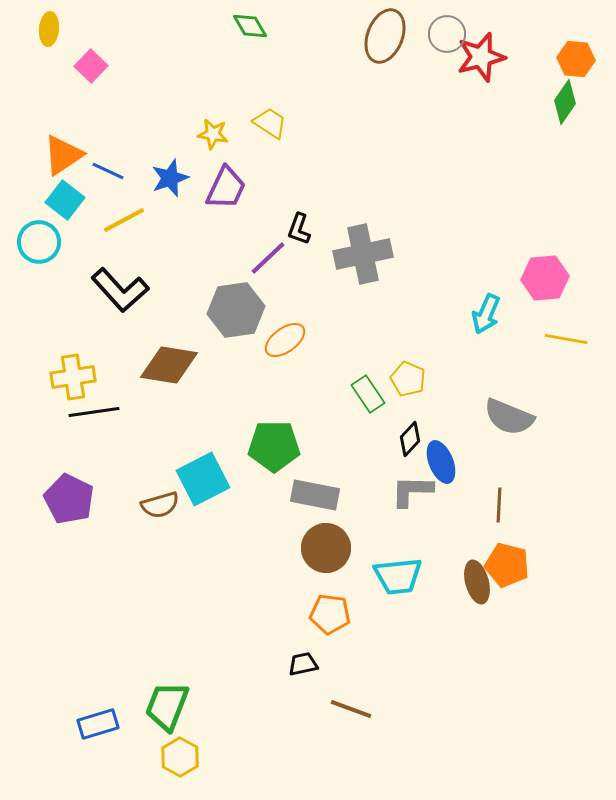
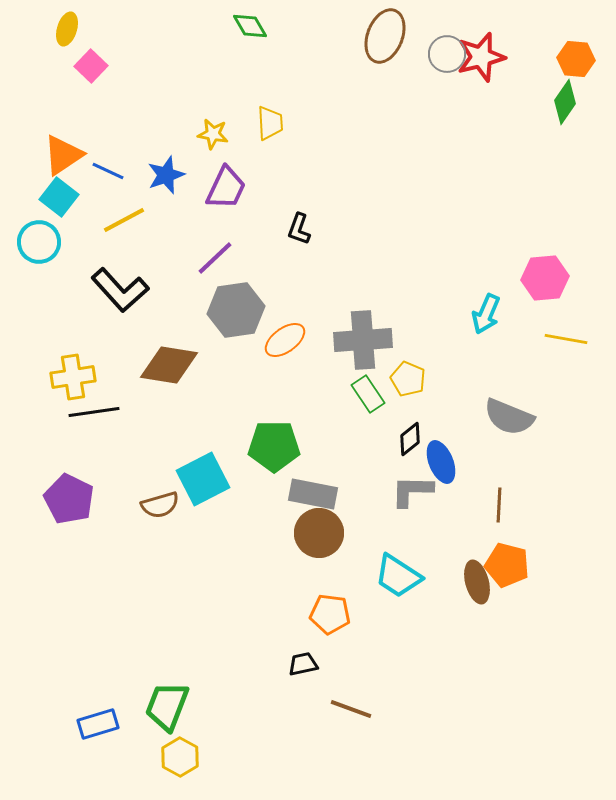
yellow ellipse at (49, 29): moved 18 px right; rotated 12 degrees clockwise
gray circle at (447, 34): moved 20 px down
yellow trapezoid at (270, 123): rotated 54 degrees clockwise
blue star at (170, 178): moved 4 px left, 3 px up
cyan square at (65, 200): moved 6 px left, 3 px up
gray cross at (363, 254): moved 86 px down; rotated 8 degrees clockwise
purple line at (268, 258): moved 53 px left
black diamond at (410, 439): rotated 8 degrees clockwise
gray rectangle at (315, 495): moved 2 px left, 1 px up
brown circle at (326, 548): moved 7 px left, 15 px up
cyan trapezoid at (398, 576): rotated 39 degrees clockwise
